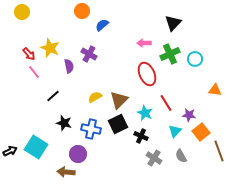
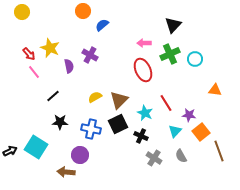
orange circle: moved 1 px right
black triangle: moved 2 px down
purple cross: moved 1 px right, 1 px down
red ellipse: moved 4 px left, 4 px up
black star: moved 4 px left, 1 px up; rotated 14 degrees counterclockwise
purple circle: moved 2 px right, 1 px down
